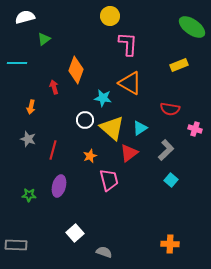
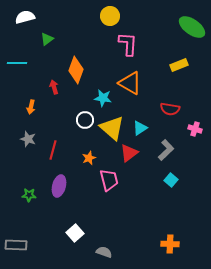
green triangle: moved 3 px right
orange star: moved 1 px left, 2 px down
